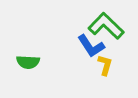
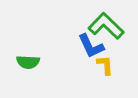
blue L-shape: rotated 8 degrees clockwise
yellow L-shape: rotated 20 degrees counterclockwise
